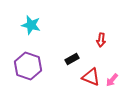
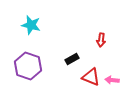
pink arrow: rotated 56 degrees clockwise
